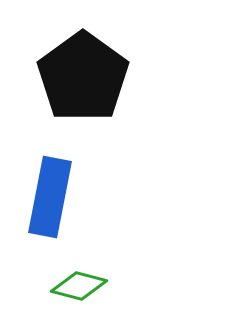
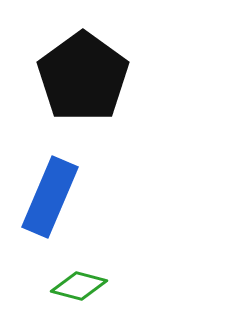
blue rectangle: rotated 12 degrees clockwise
